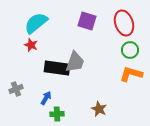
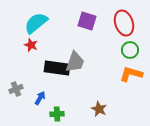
blue arrow: moved 6 px left
